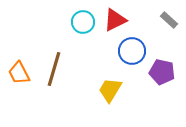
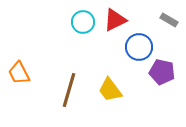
gray rectangle: rotated 12 degrees counterclockwise
blue circle: moved 7 px right, 4 px up
brown line: moved 15 px right, 21 px down
yellow trapezoid: rotated 68 degrees counterclockwise
